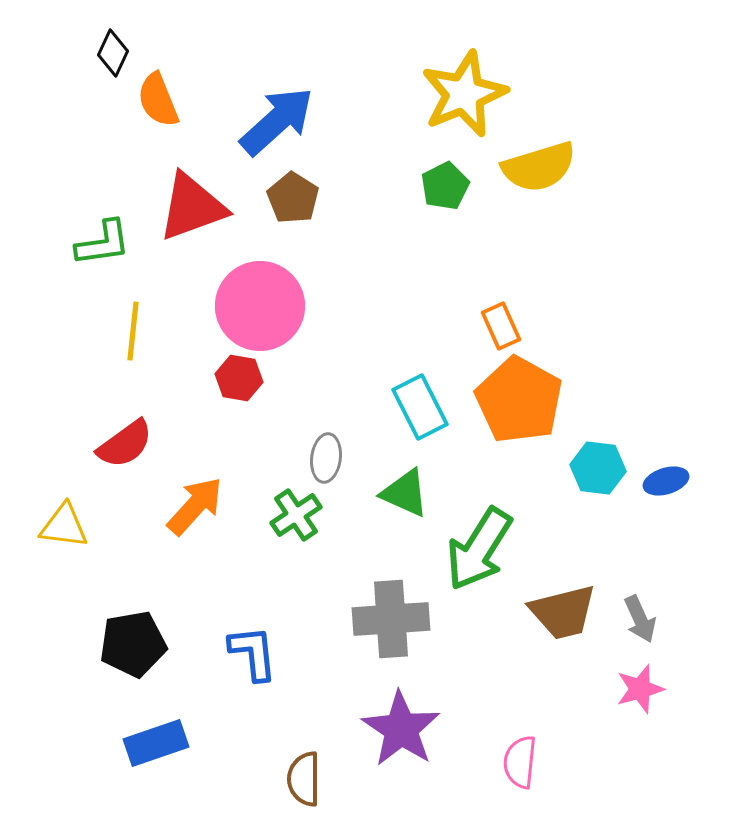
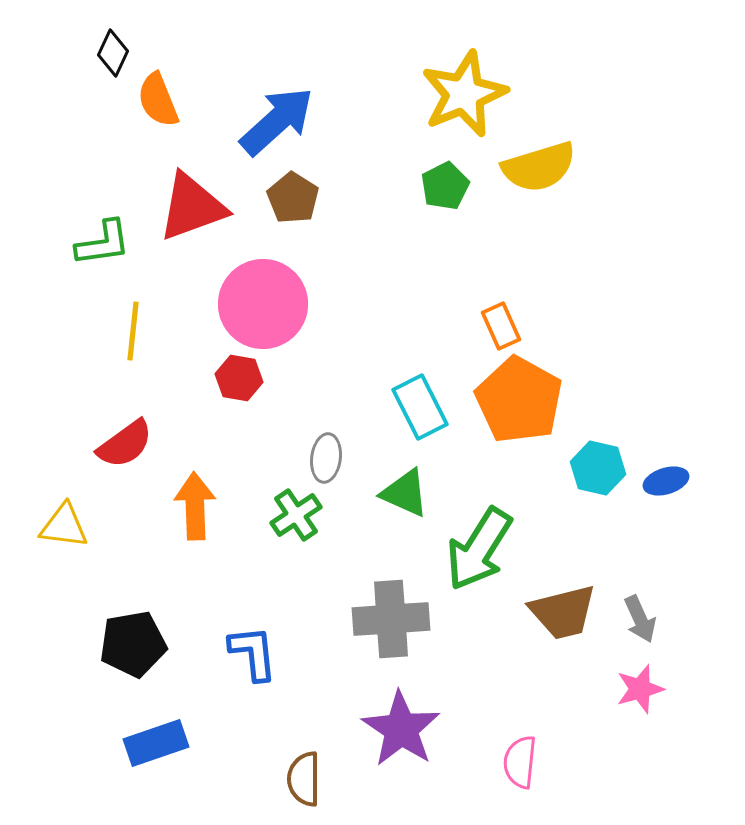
pink circle: moved 3 px right, 2 px up
cyan hexagon: rotated 6 degrees clockwise
orange arrow: rotated 44 degrees counterclockwise
